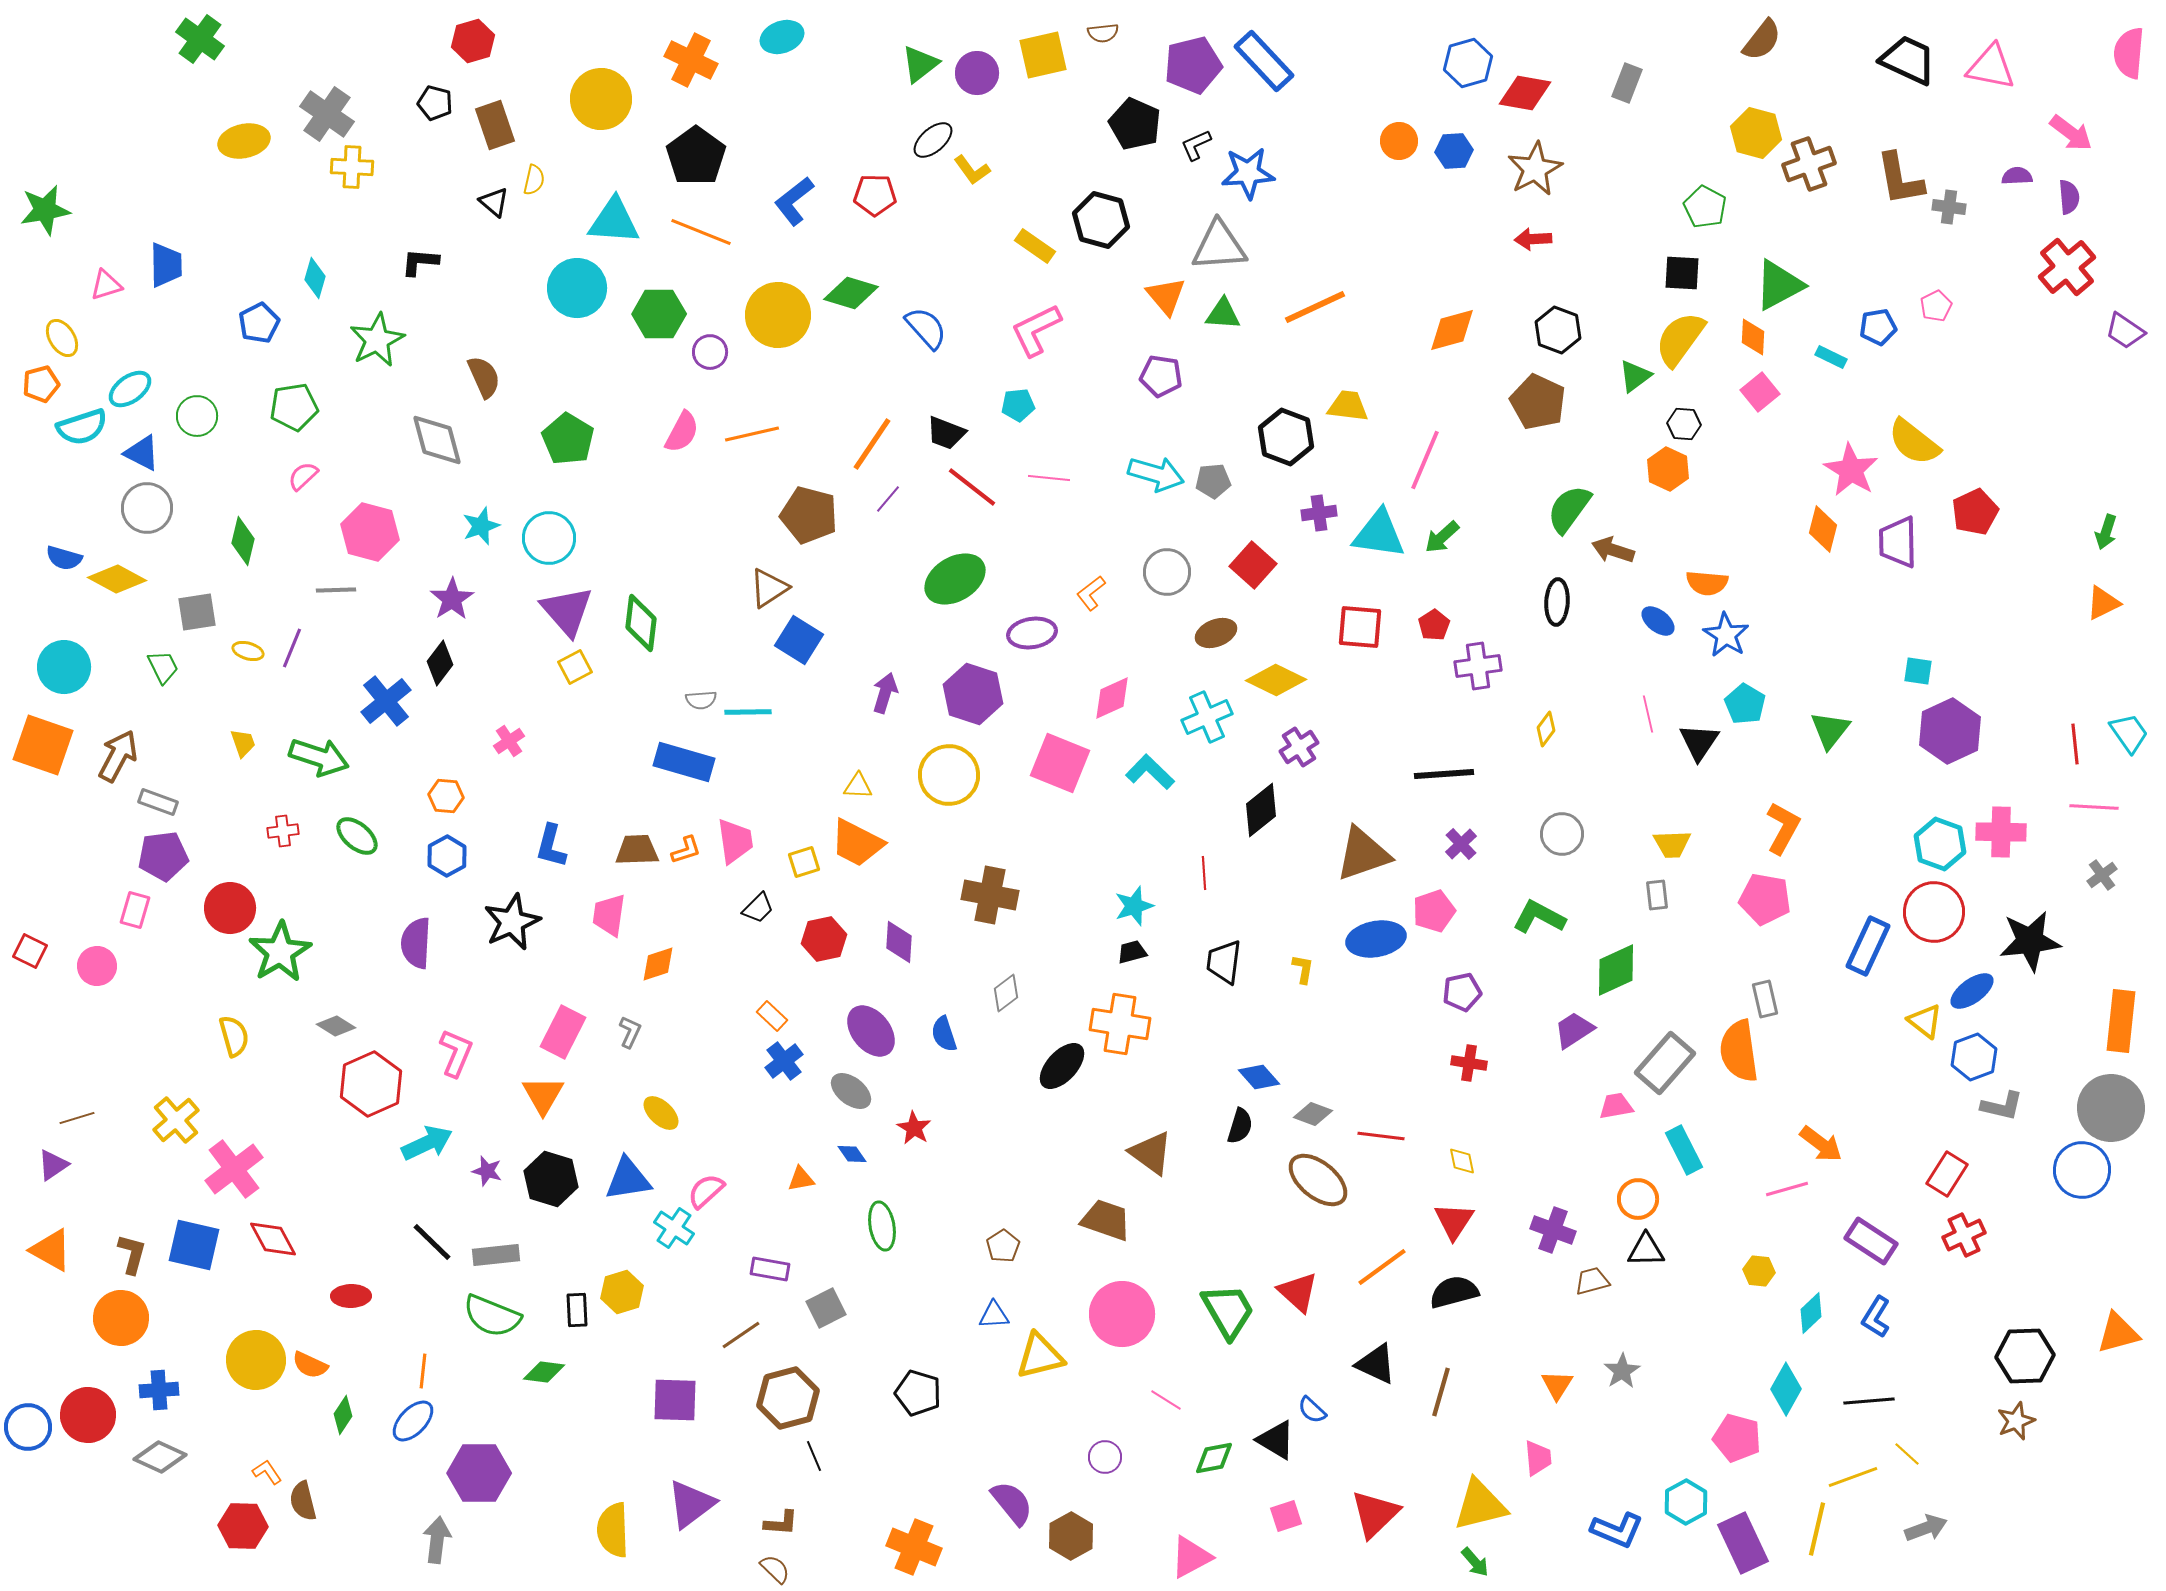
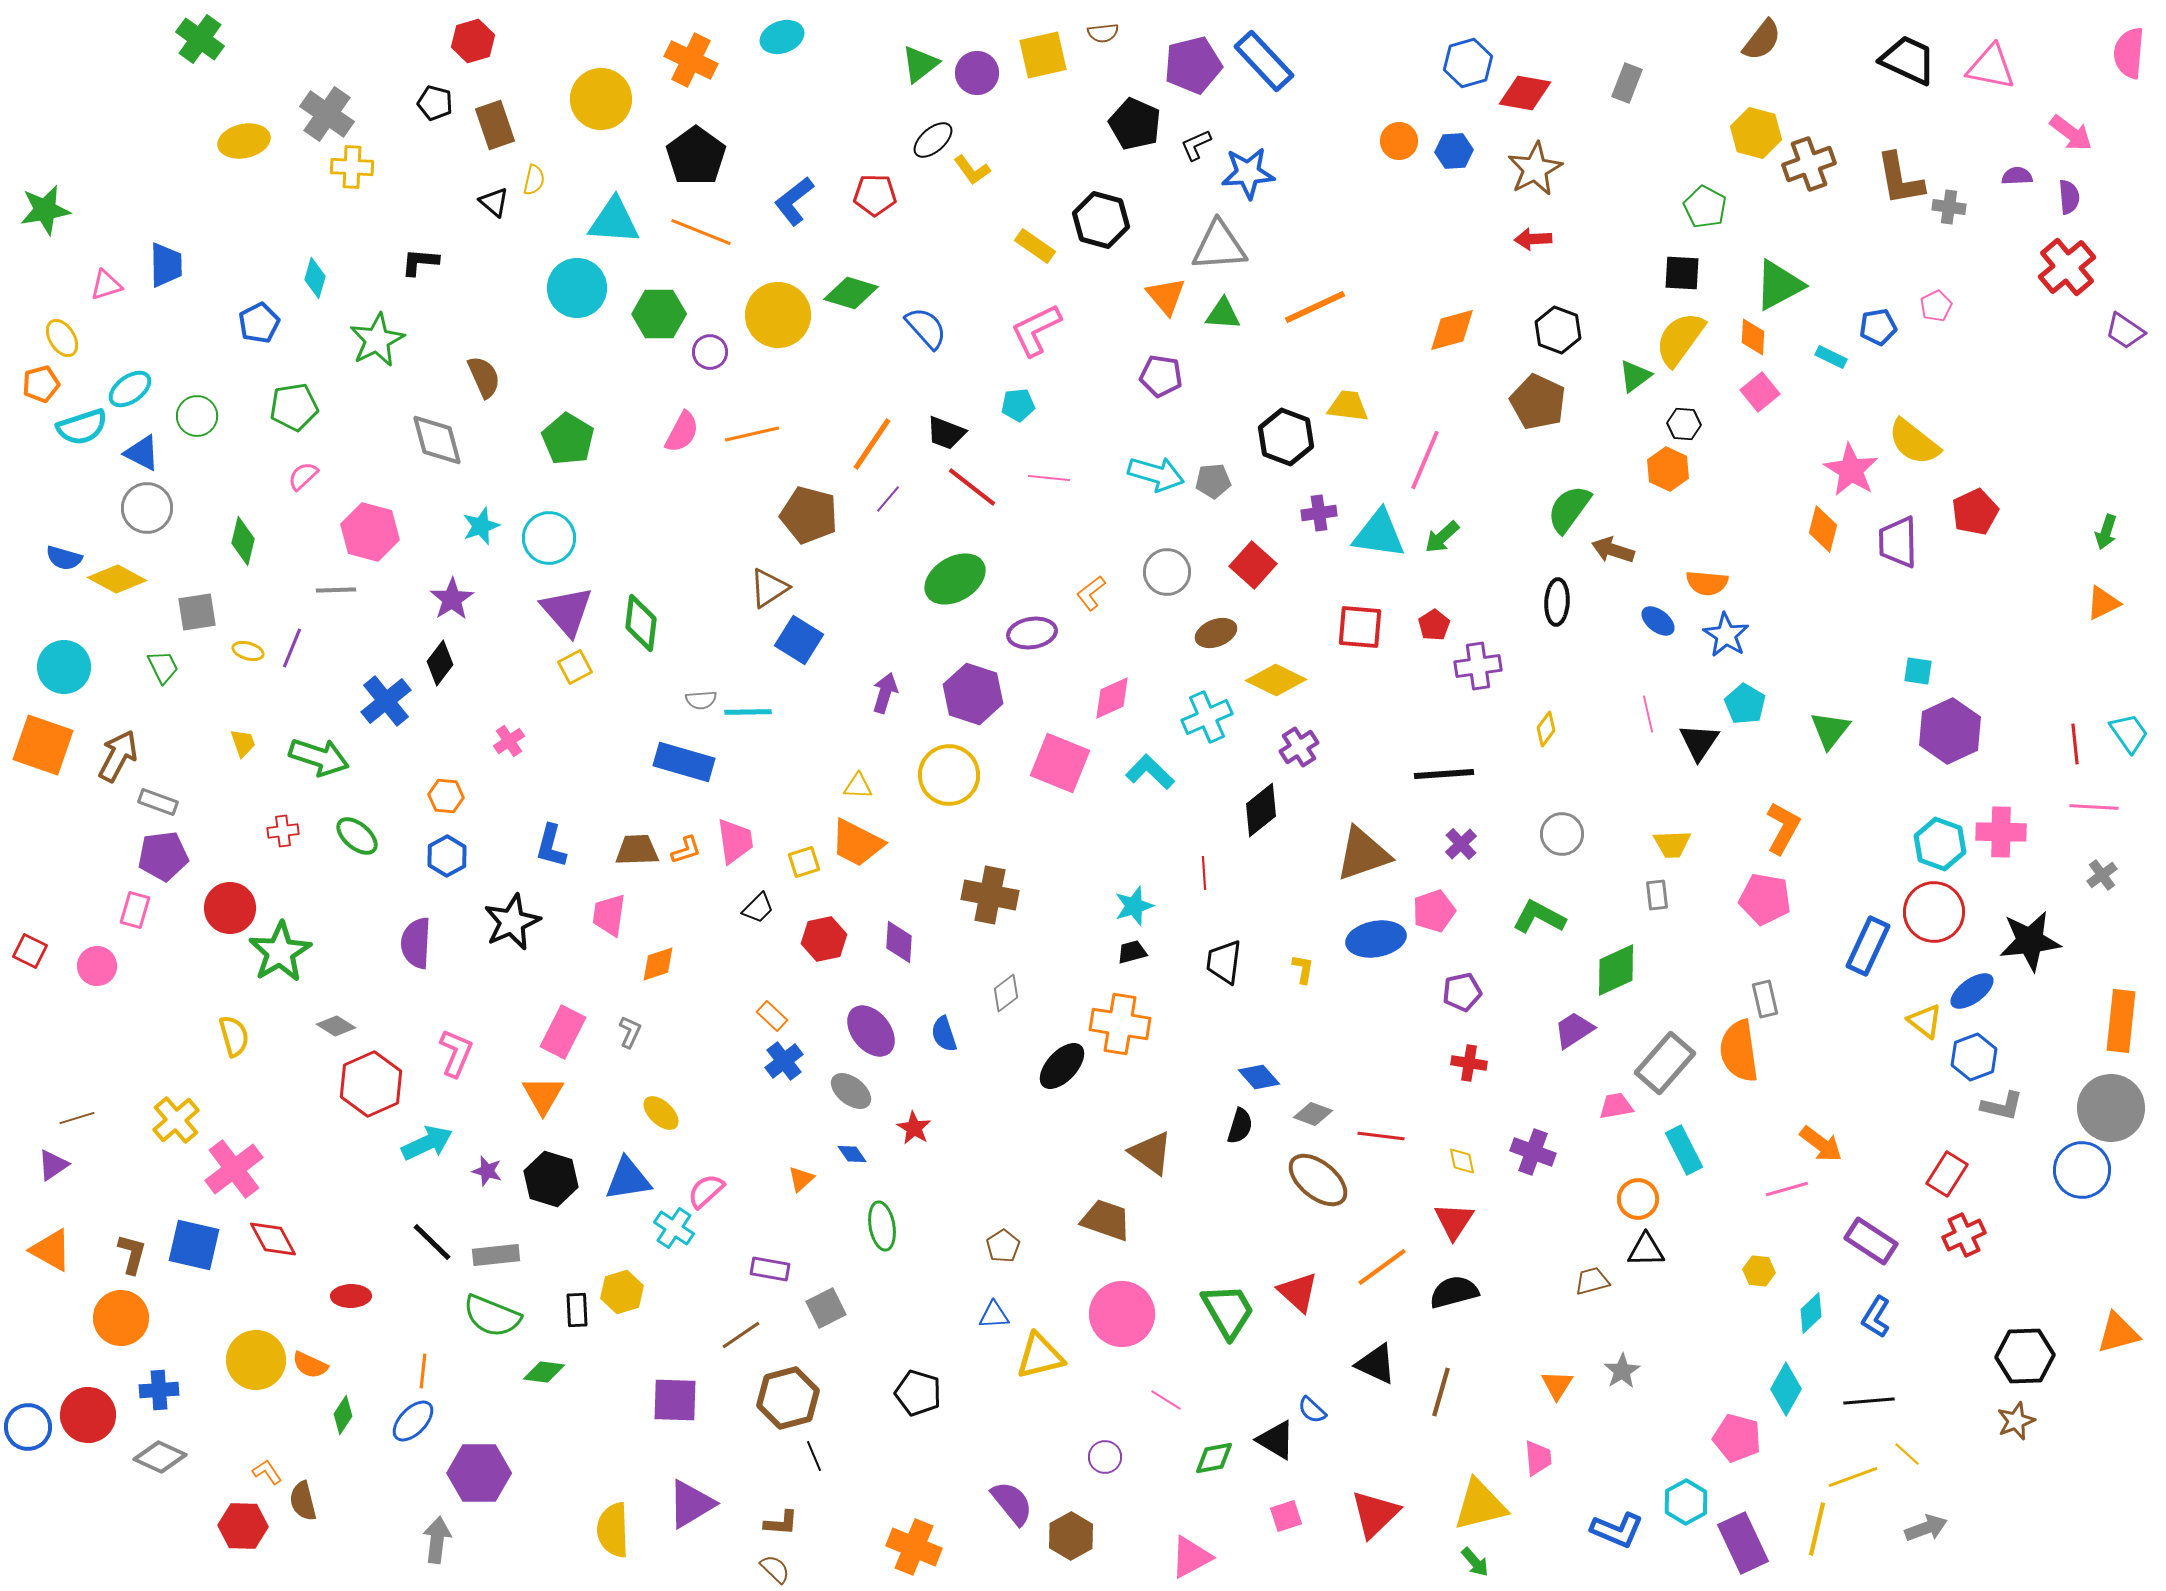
orange triangle at (801, 1179): rotated 32 degrees counterclockwise
purple cross at (1553, 1230): moved 20 px left, 78 px up
purple triangle at (691, 1504): rotated 6 degrees clockwise
